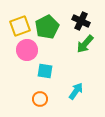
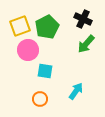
black cross: moved 2 px right, 2 px up
green arrow: moved 1 px right
pink circle: moved 1 px right
